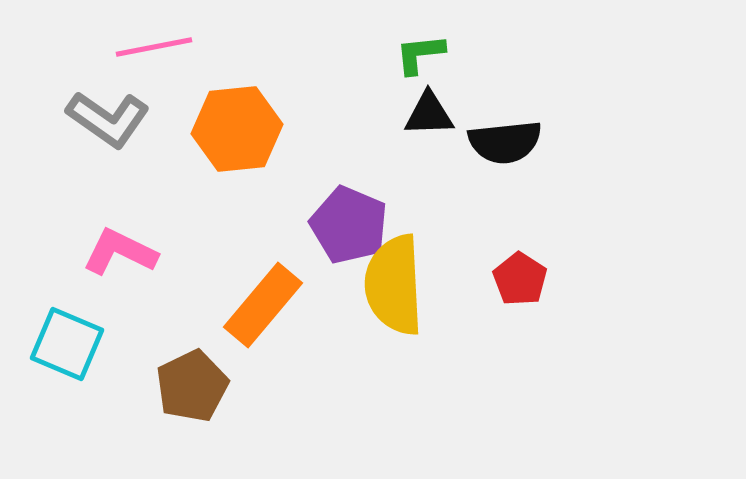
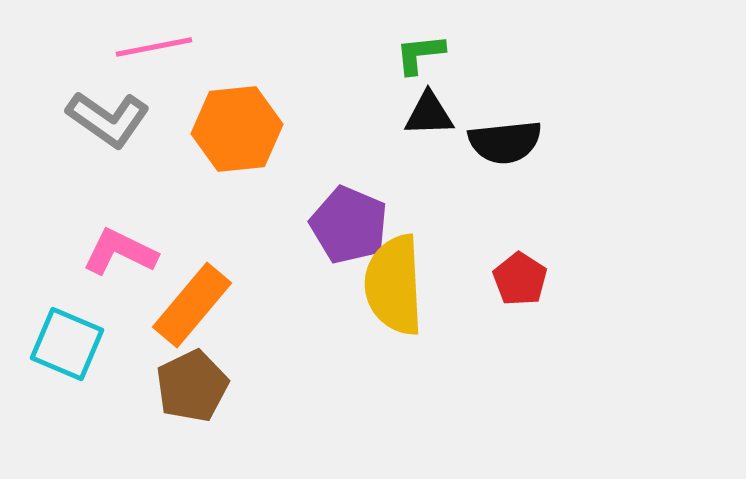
orange rectangle: moved 71 px left
